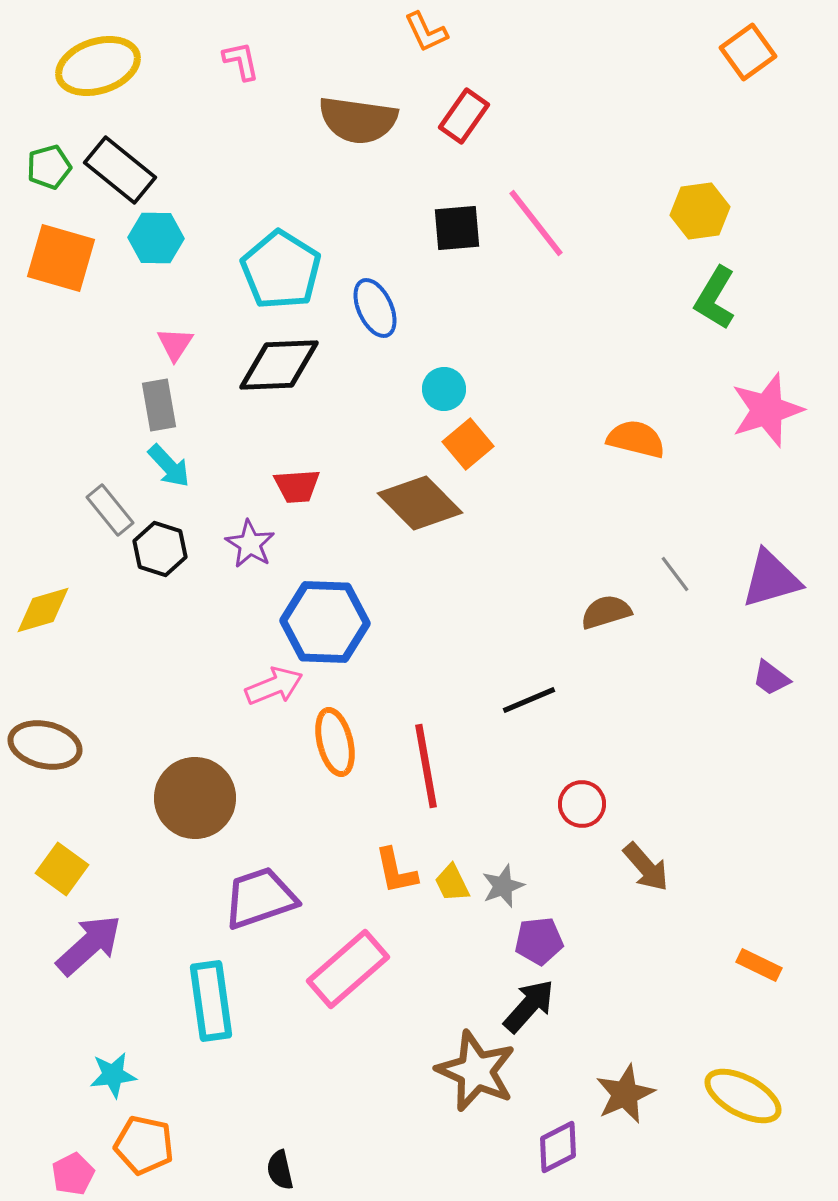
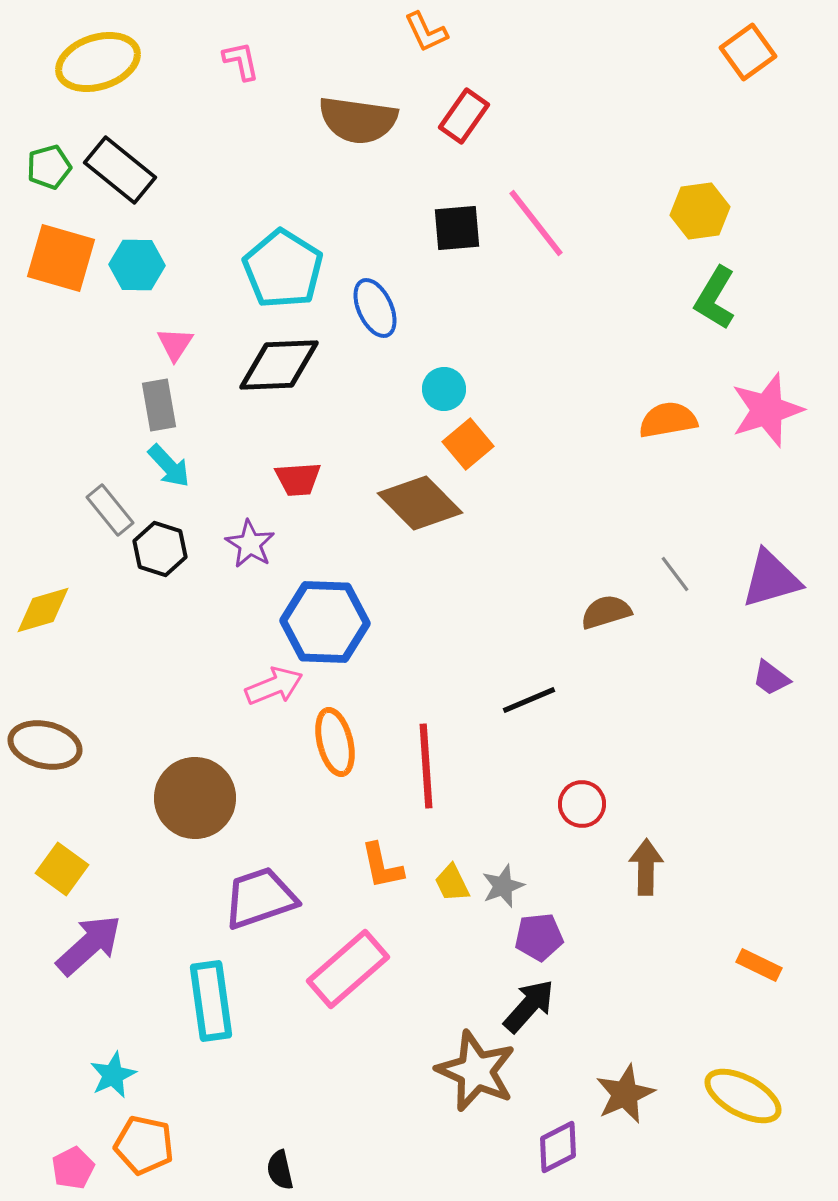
yellow ellipse at (98, 66): moved 4 px up
cyan hexagon at (156, 238): moved 19 px left, 27 px down
cyan pentagon at (281, 270): moved 2 px right, 1 px up
orange semicircle at (636, 439): moved 32 px right, 19 px up; rotated 24 degrees counterclockwise
red trapezoid at (297, 486): moved 1 px right, 7 px up
red line at (426, 766): rotated 6 degrees clockwise
brown arrow at (646, 867): rotated 138 degrees counterclockwise
orange L-shape at (396, 871): moved 14 px left, 5 px up
purple pentagon at (539, 941): moved 4 px up
cyan star at (113, 1075): rotated 18 degrees counterclockwise
pink pentagon at (73, 1174): moved 6 px up
